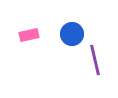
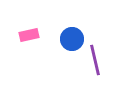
blue circle: moved 5 px down
